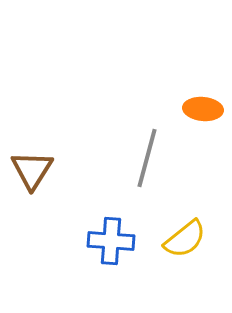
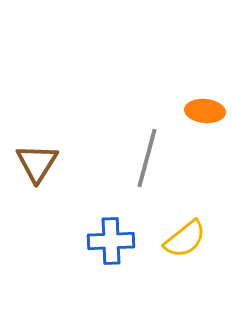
orange ellipse: moved 2 px right, 2 px down
brown triangle: moved 5 px right, 7 px up
blue cross: rotated 6 degrees counterclockwise
